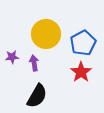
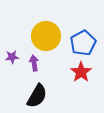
yellow circle: moved 2 px down
